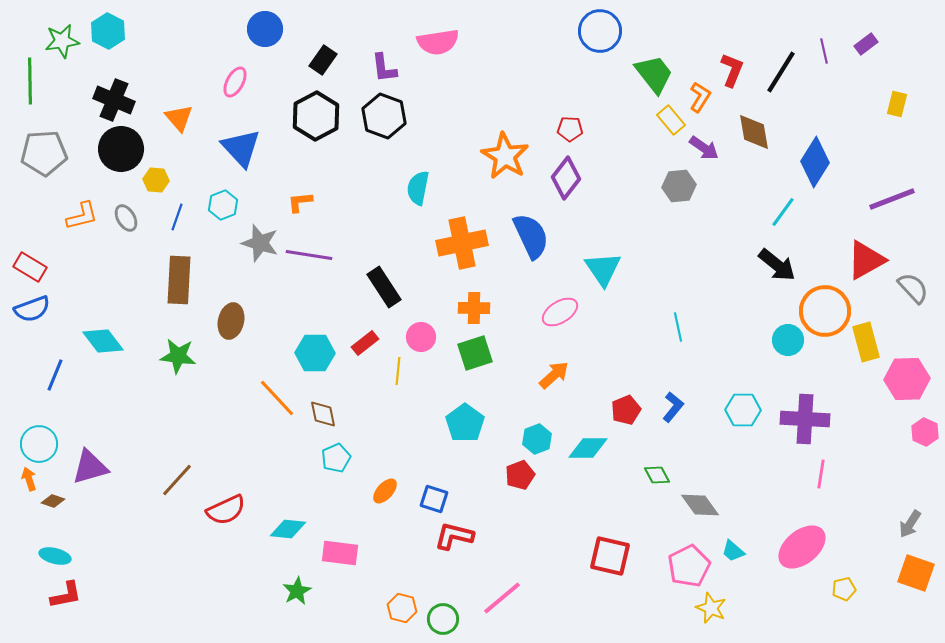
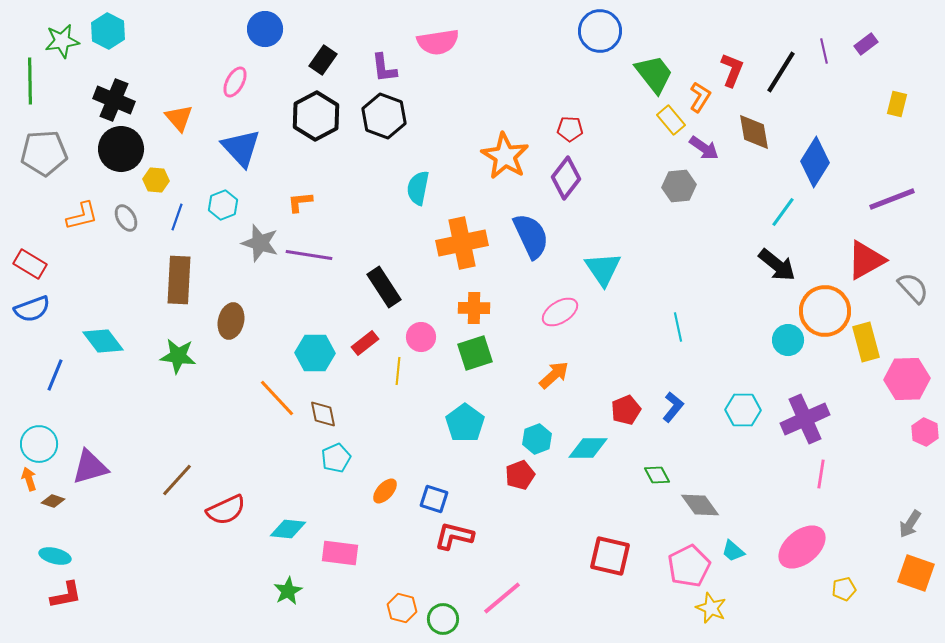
red rectangle at (30, 267): moved 3 px up
purple cross at (805, 419): rotated 27 degrees counterclockwise
green star at (297, 591): moved 9 px left
